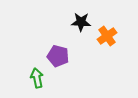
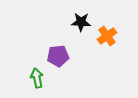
purple pentagon: rotated 20 degrees counterclockwise
